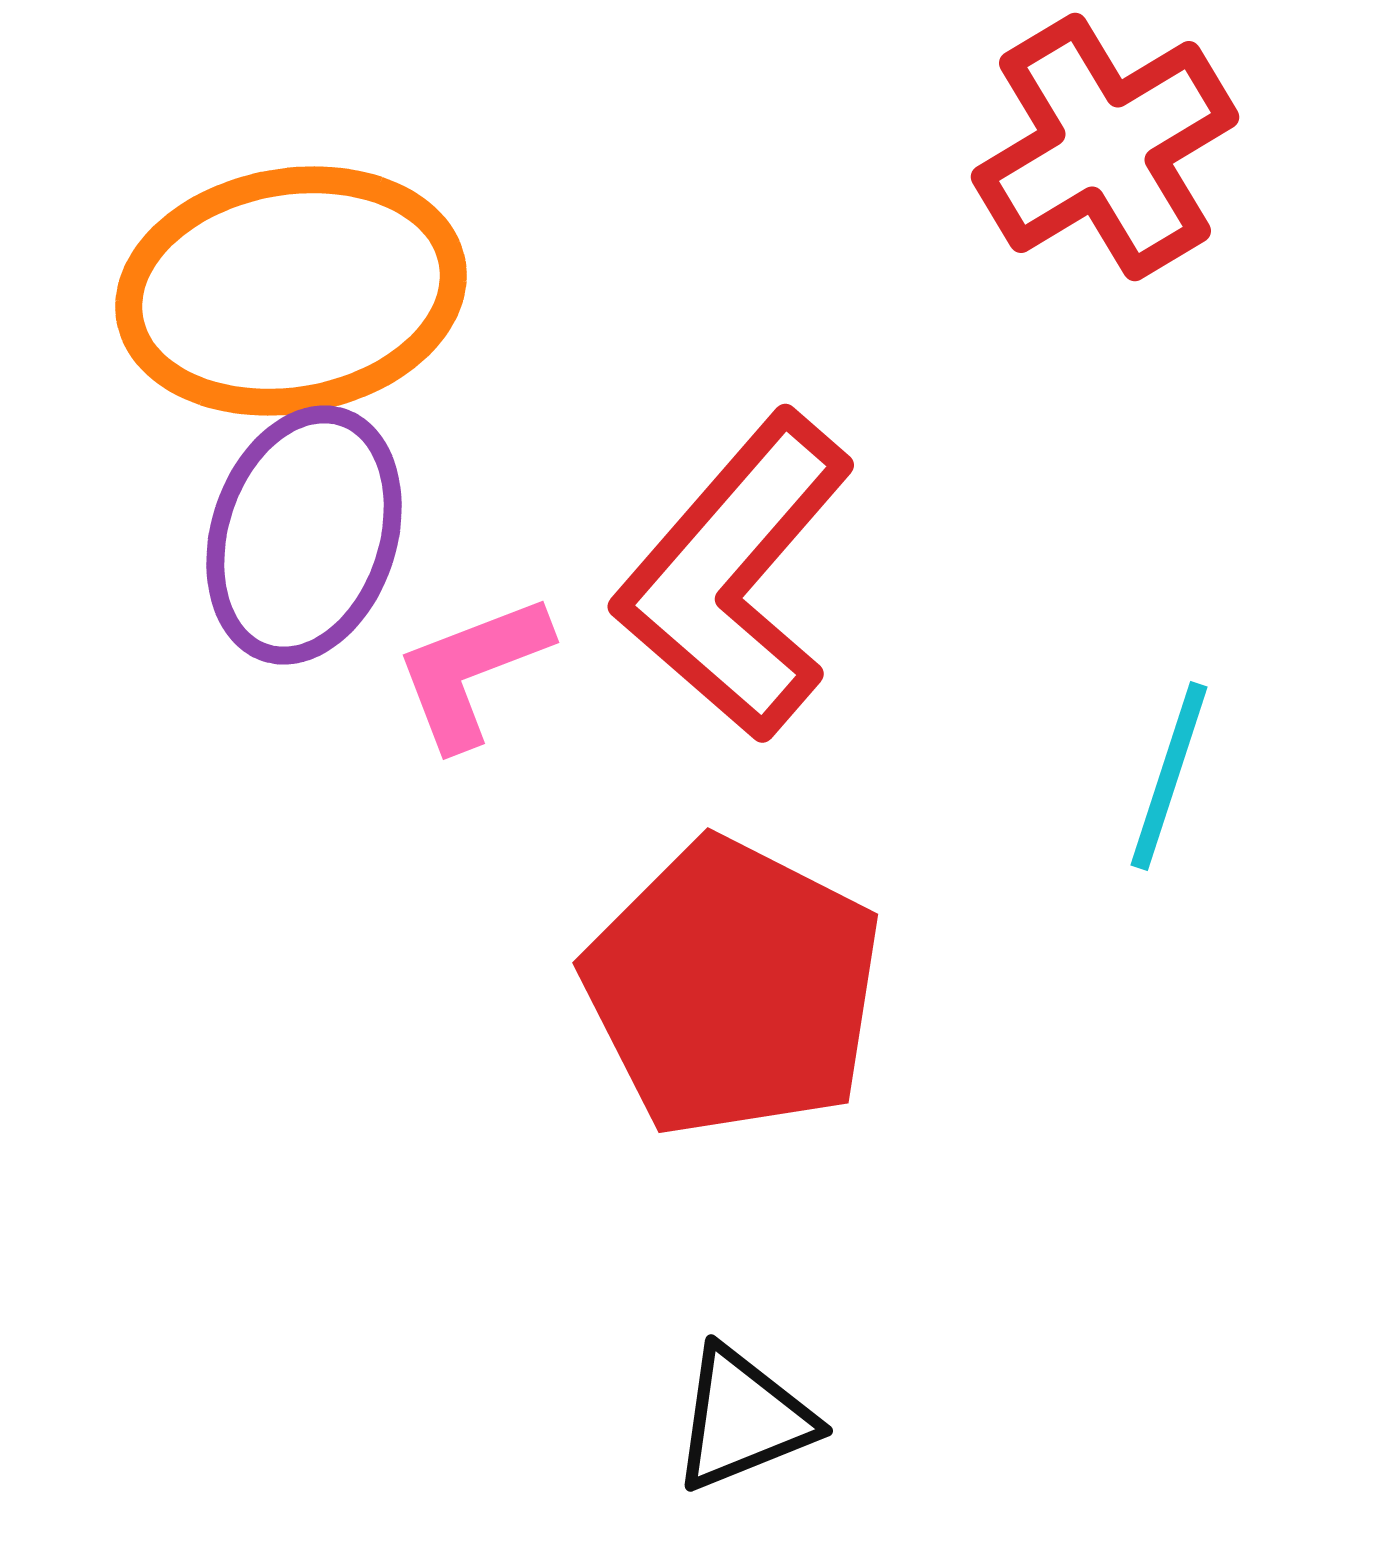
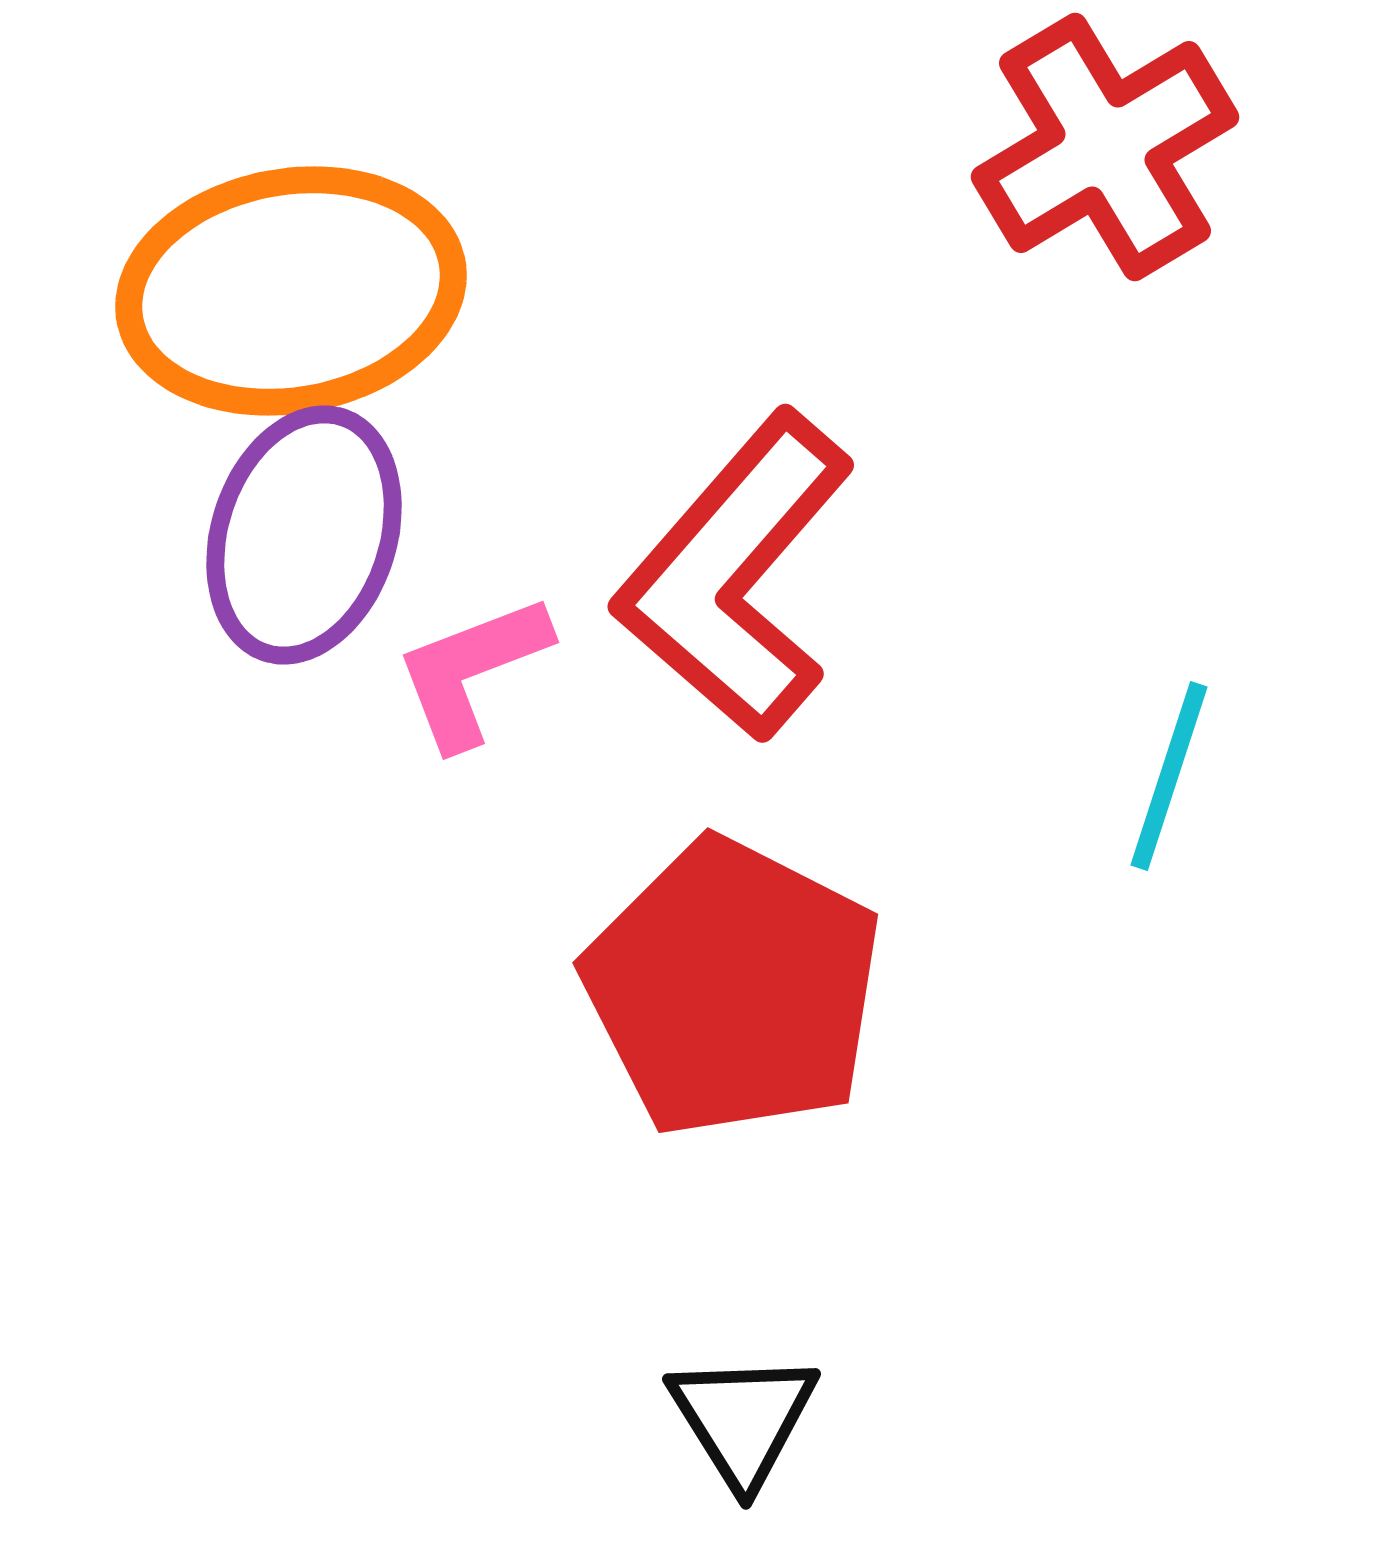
black triangle: rotated 40 degrees counterclockwise
